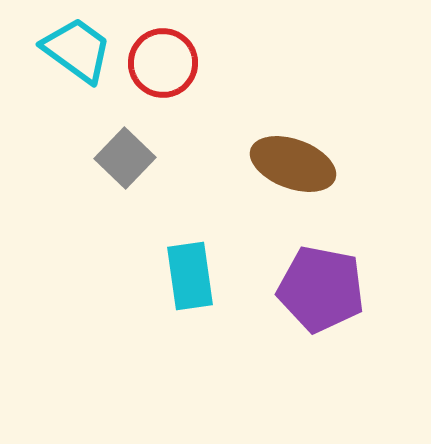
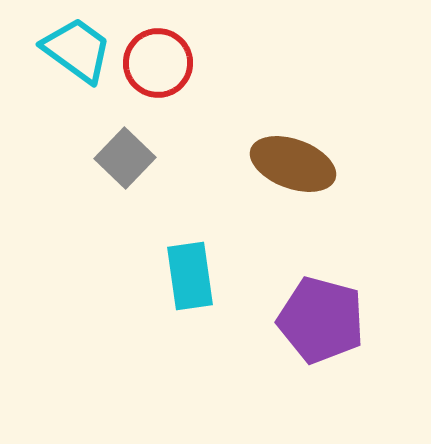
red circle: moved 5 px left
purple pentagon: moved 31 px down; rotated 4 degrees clockwise
